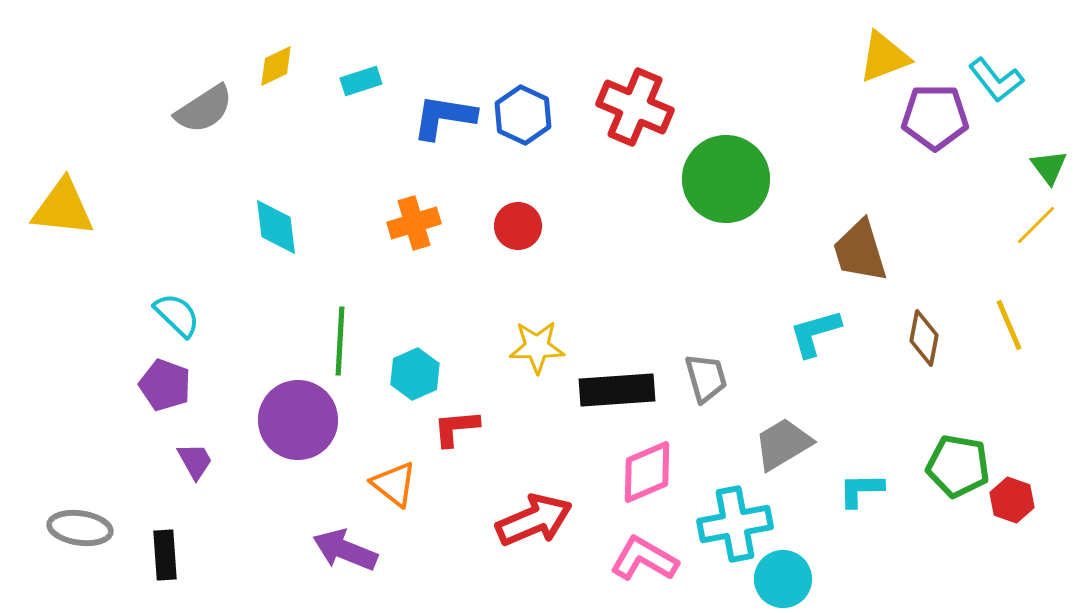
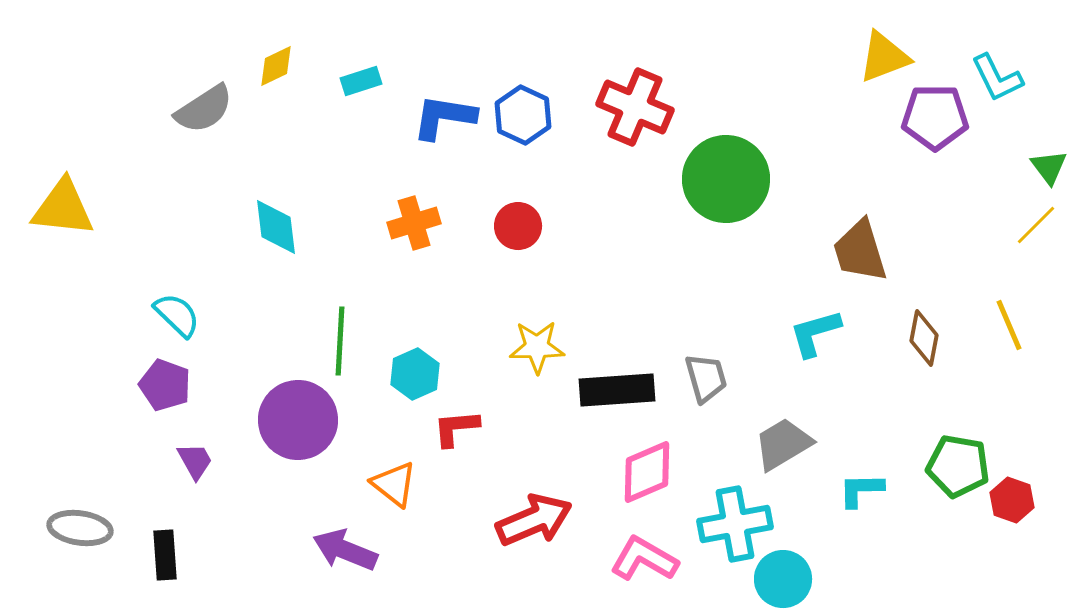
cyan L-shape at (996, 80): moved 1 px right, 2 px up; rotated 12 degrees clockwise
